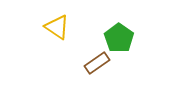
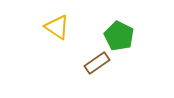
green pentagon: moved 2 px up; rotated 8 degrees counterclockwise
